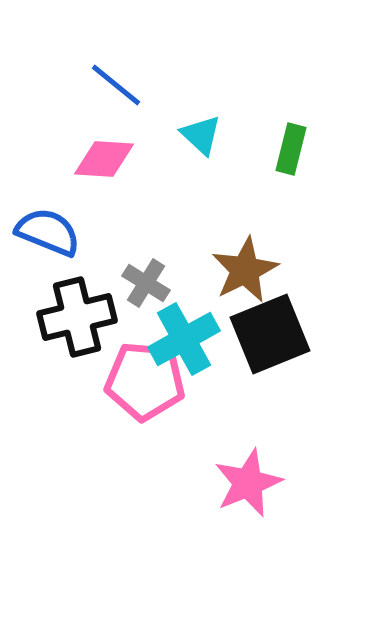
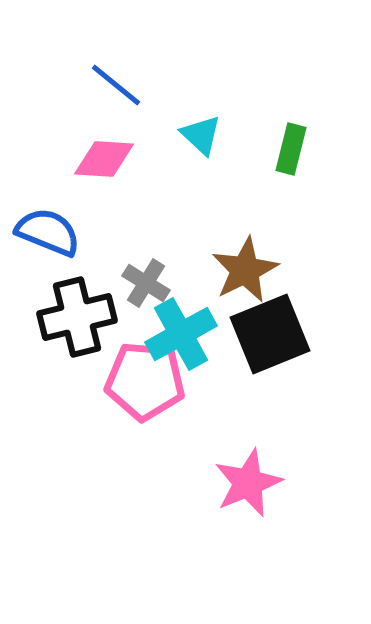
cyan cross: moved 3 px left, 5 px up
